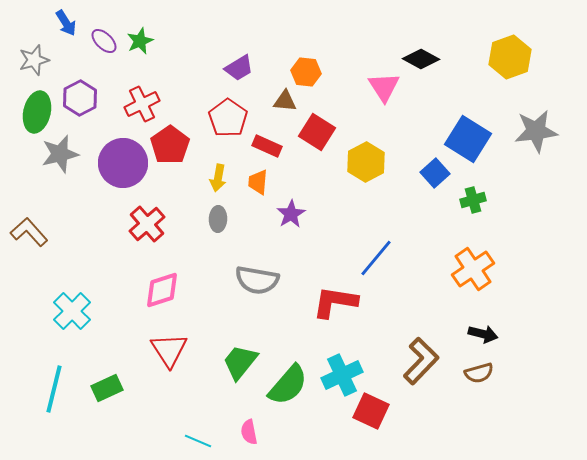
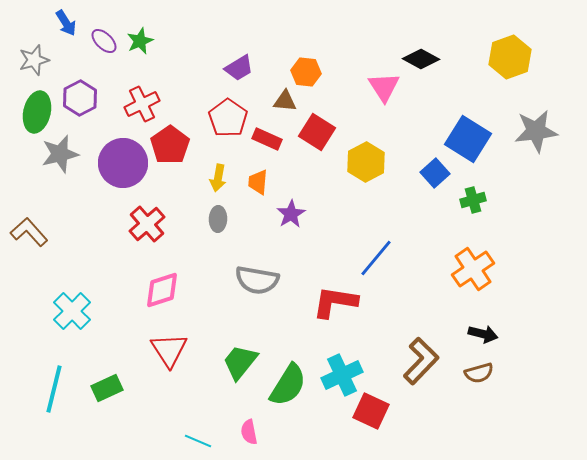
red rectangle at (267, 146): moved 7 px up
green semicircle at (288, 385): rotated 9 degrees counterclockwise
